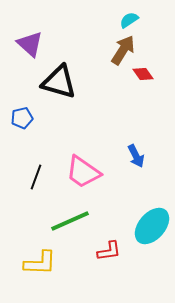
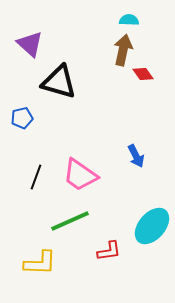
cyan semicircle: rotated 36 degrees clockwise
brown arrow: rotated 20 degrees counterclockwise
pink trapezoid: moved 3 px left, 3 px down
